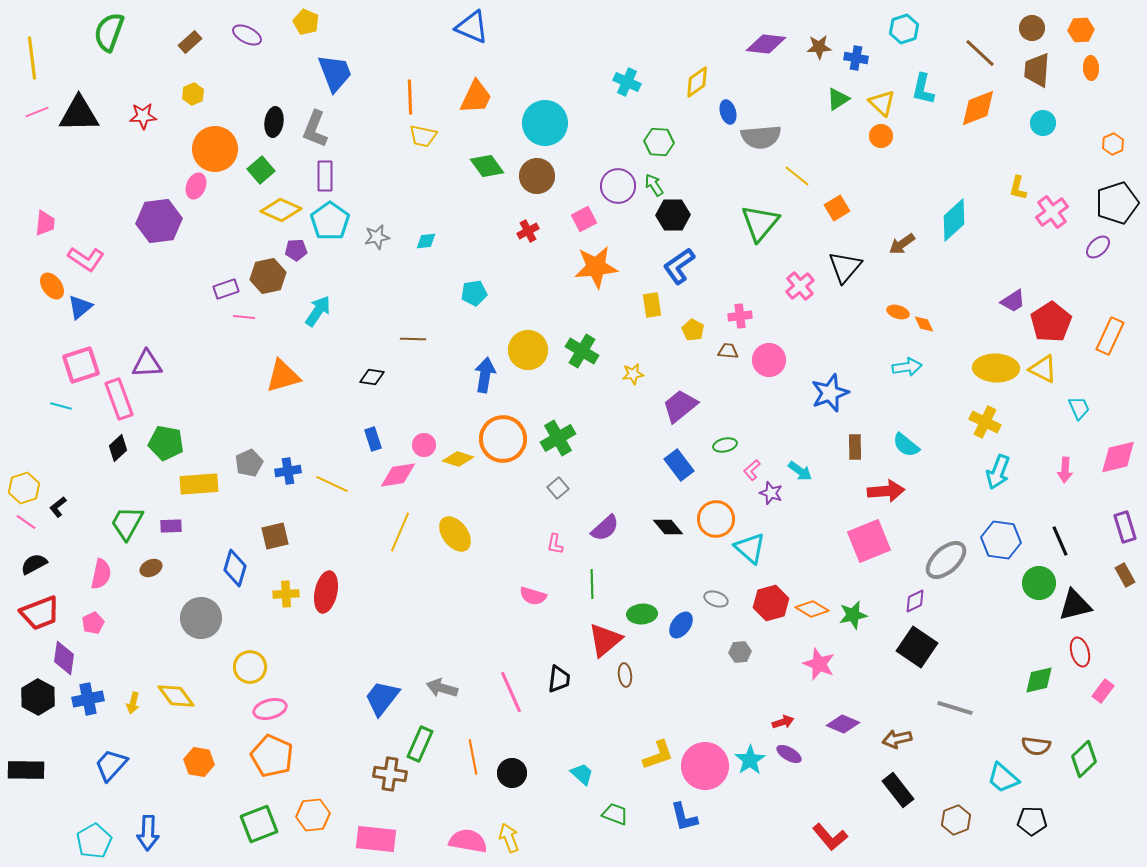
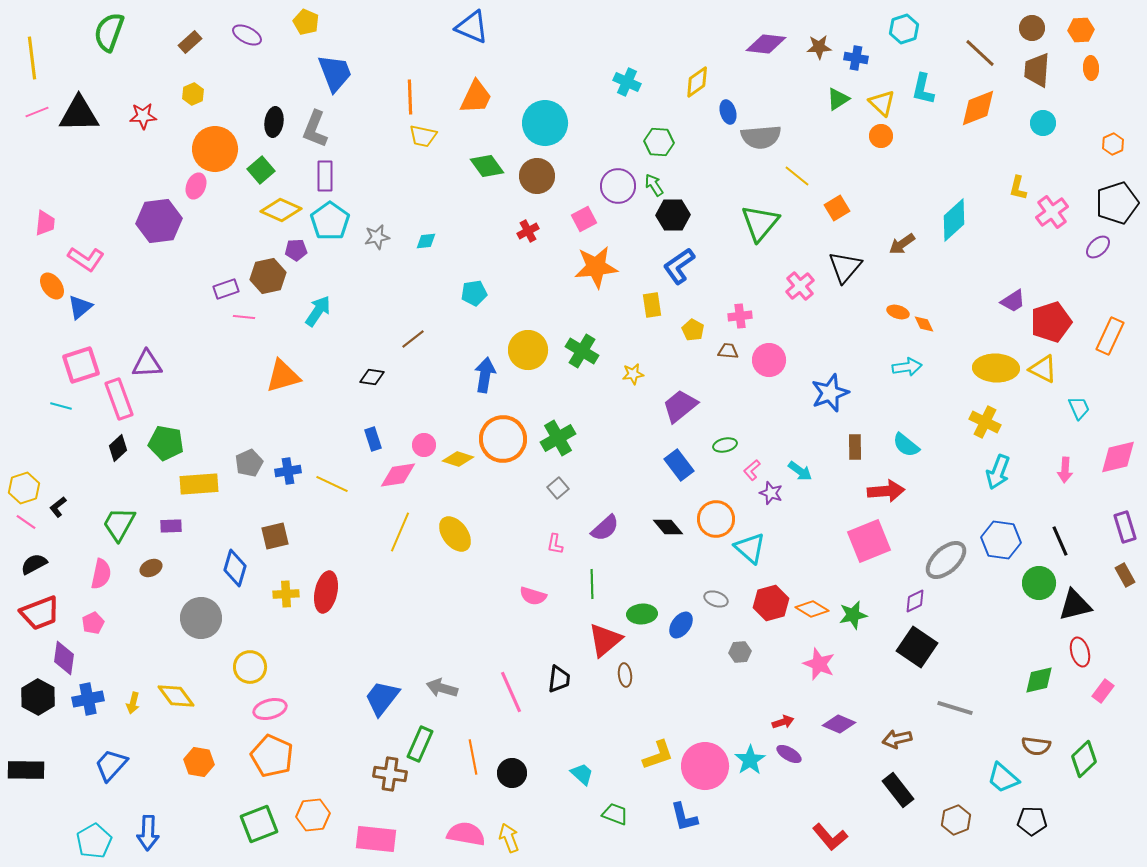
red pentagon at (1051, 322): rotated 15 degrees clockwise
brown line at (413, 339): rotated 40 degrees counterclockwise
green trapezoid at (127, 523): moved 8 px left, 1 px down
purple diamond at (843, 724): moved 4 px left
pink semicircle at (468, 841): moved 2 px left, 7 px up
